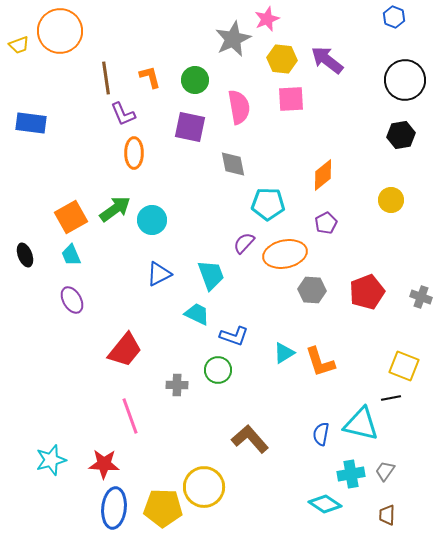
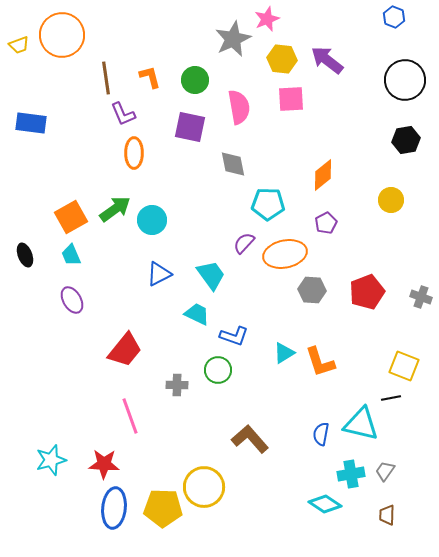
orange circle at (60, 31): moved 2 px right, 4 px down
black hexagon at (401, 135): moved 5 px right, 5 px down
cyan trapezoid at (211, 275): rotated 16 degrees counterclockwise
